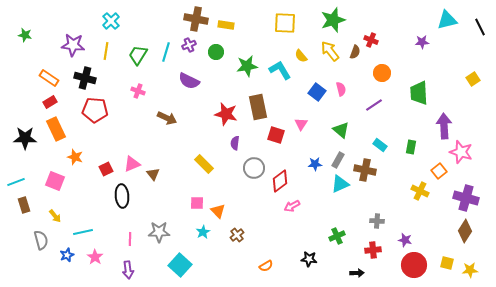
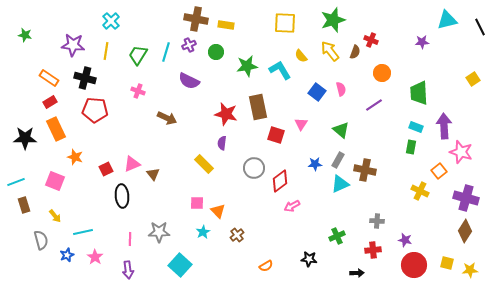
purple semicircle at (235, 143): moved 13 px left
cyan rectangle at (380, 145): moved 36 px right, 18 px up; rotated 16 degrees counterclockwise
